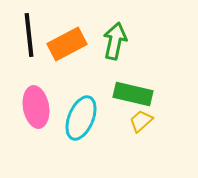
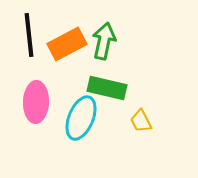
green arrow: moved 11 px left
green rectangle: moved 26 px left, 6 px up
pink ellipse: moved 5 px up; rotated 12 degrees clockwise
yellow trapezoid: rotated 75 degrees counterclockwise
